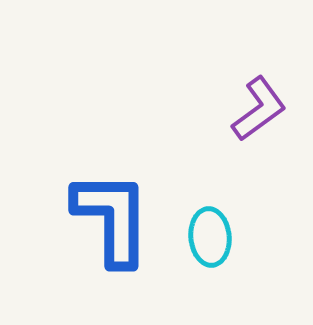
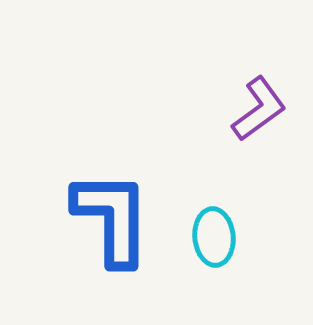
cyan ellipse: moved 4 px right
